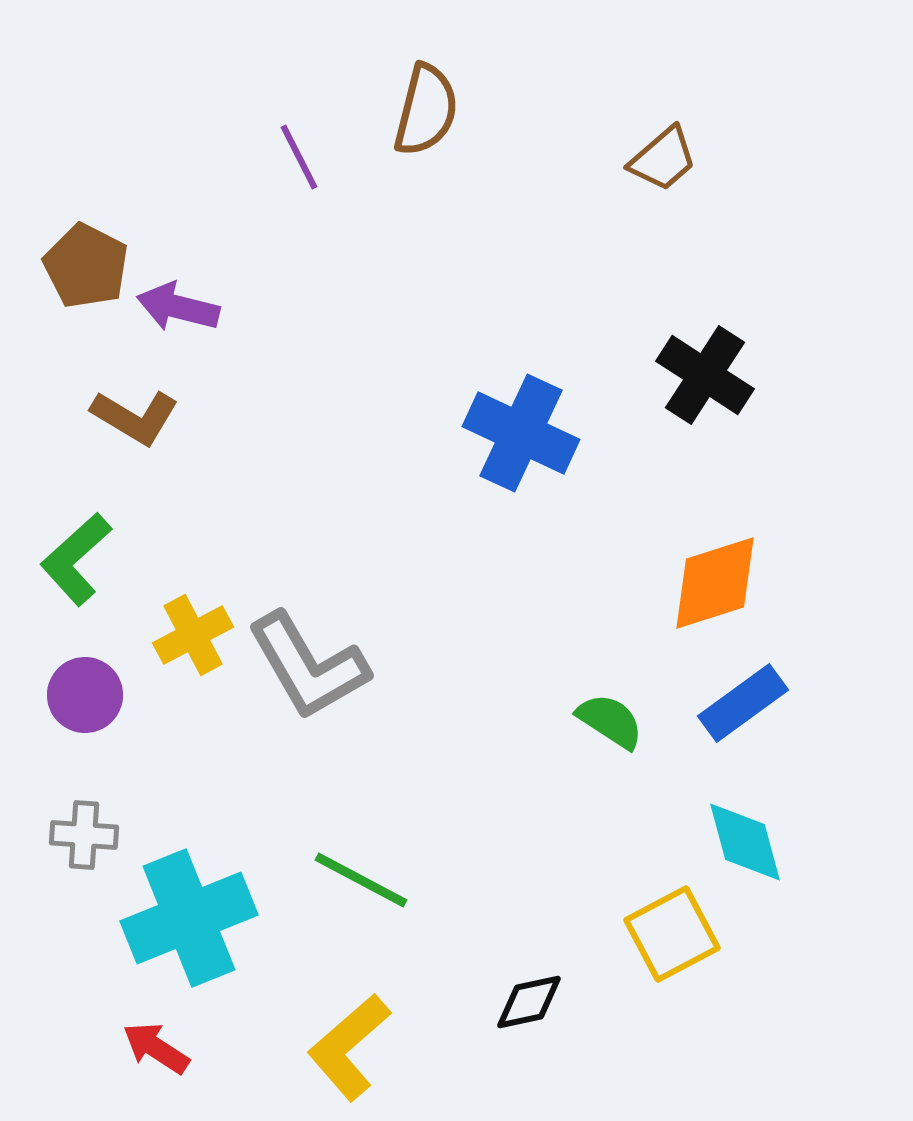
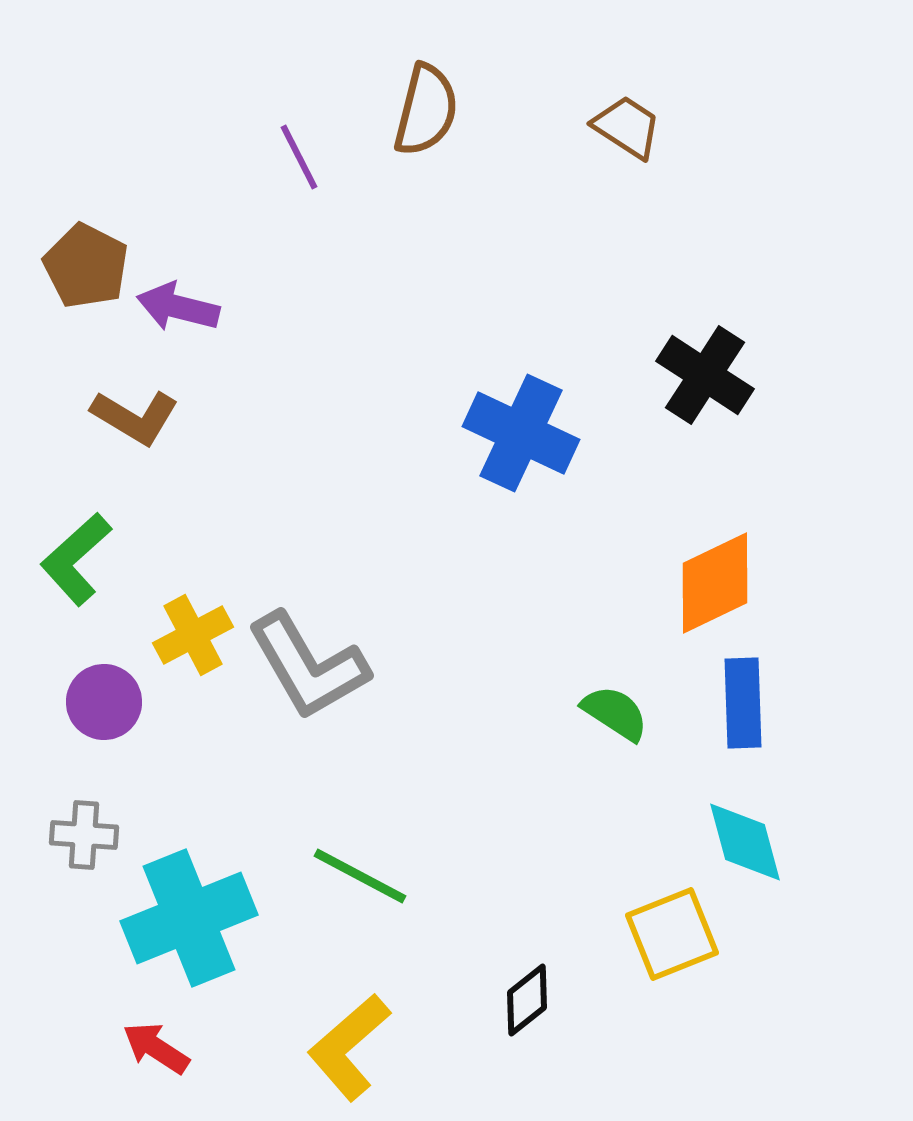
brown trapezoid: moved 36 px left, 32 px up; rotated 106 degrees counterclockwise
orange diamond: rotated 8 degrees counterclockwise
purple circle: moved 19 px right, 7 px down
blue rectangle: rotated 56 degrees counterclockwise
green semicircle: moved 5 px right, 8 px up
green line: moved 1 px left, 4 px up
yellow square: rotated 6 degrees clockwise
black diamond: moved 2 px left, 2 px up; rotated 26 degrees counterclockwise
